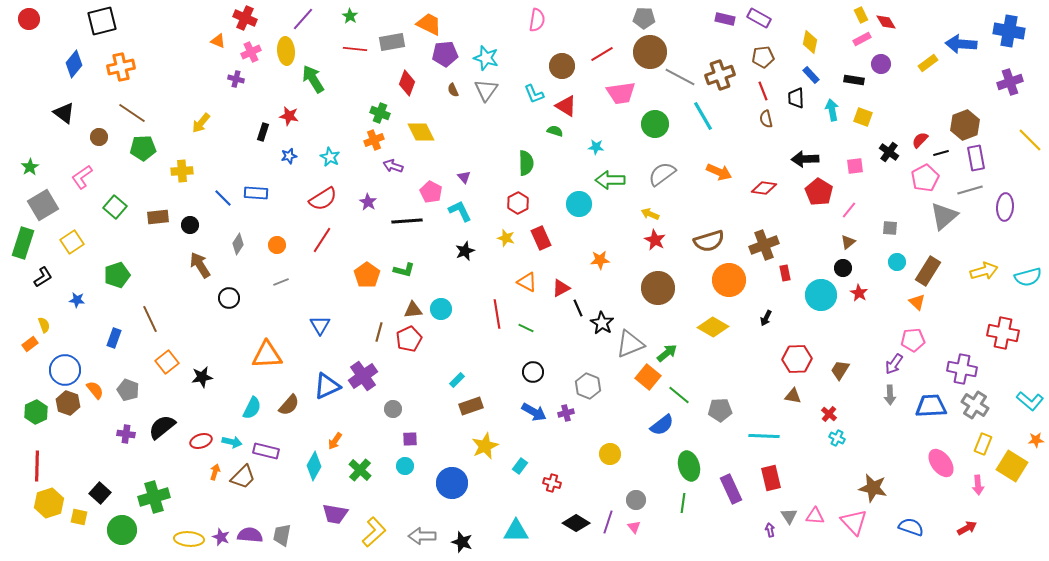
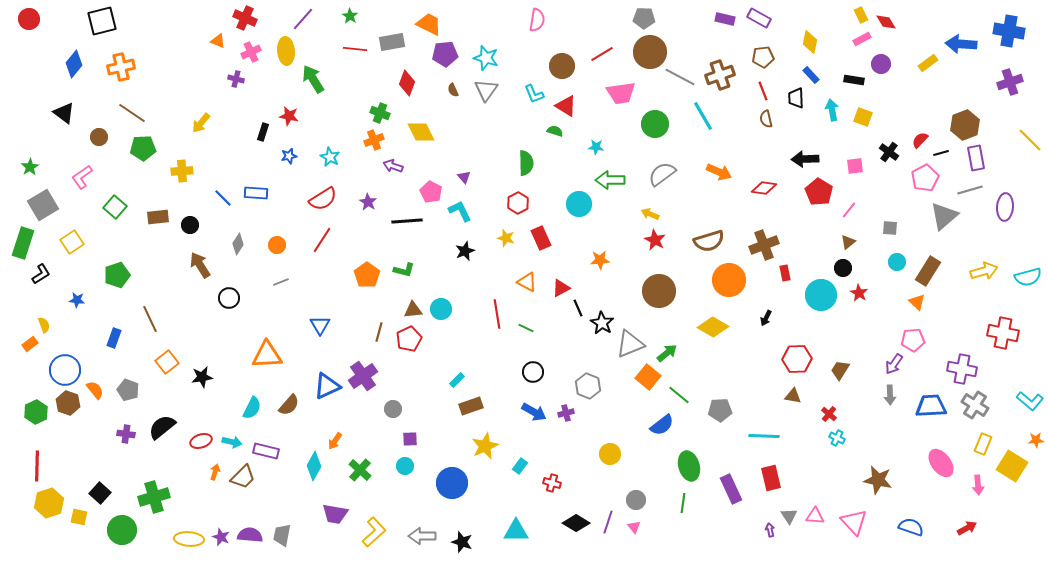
black L-shape at (43, 277): moved 2 px left, 3 px up
brown circle at (658, 288): moved 1 px right, 3 px down
brown star at (873, 488): moved 5 px right, 8 px up
